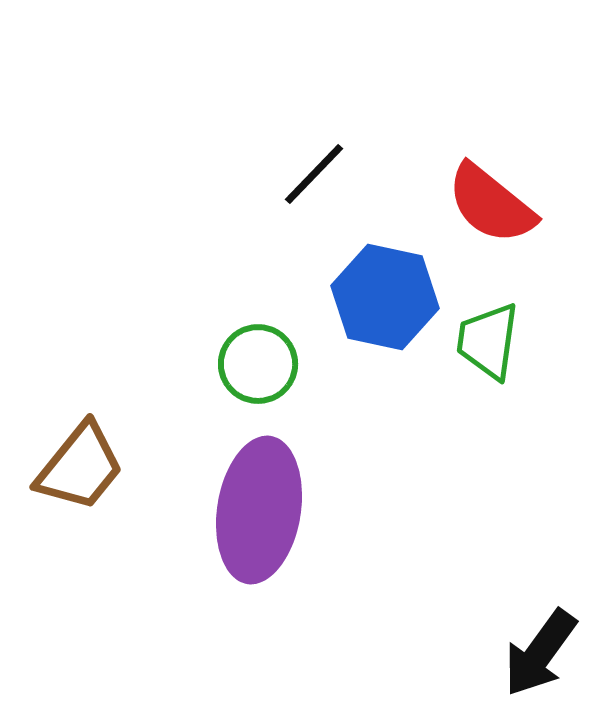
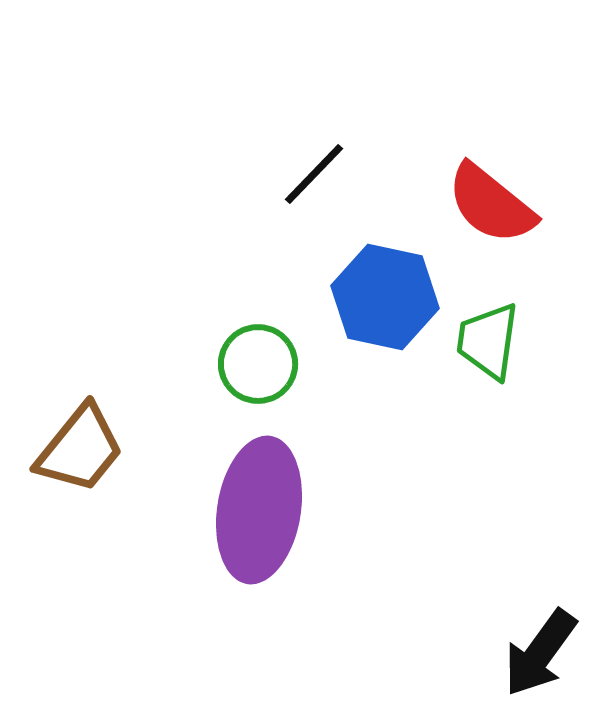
brown trapezoid: moved 18 px up
